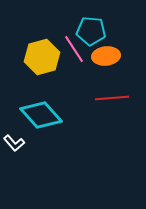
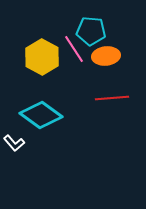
yellow hexagon: rotated 16 degrees counterclockwise
cyan diamond: rotated 12 degrees counterclockwise
